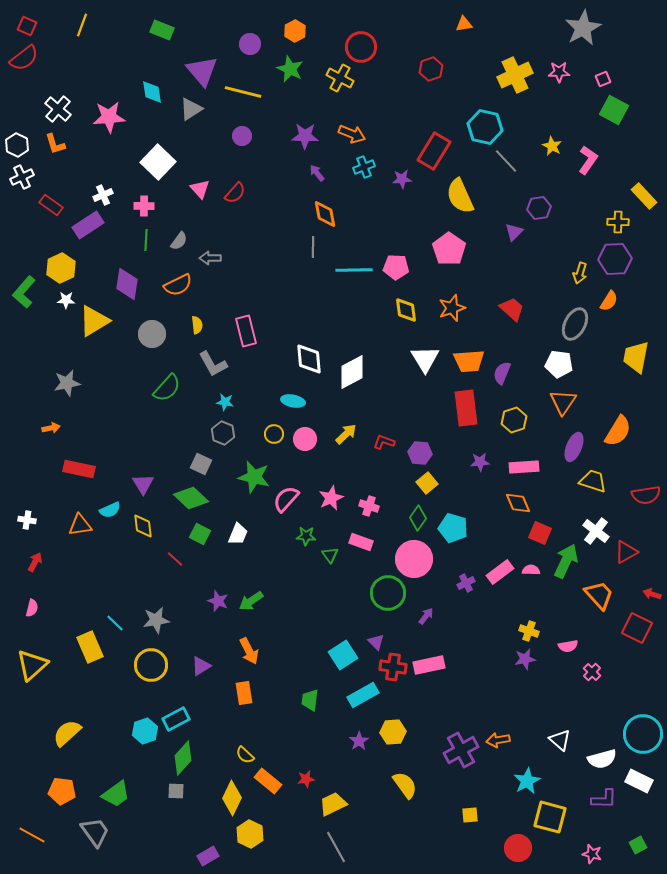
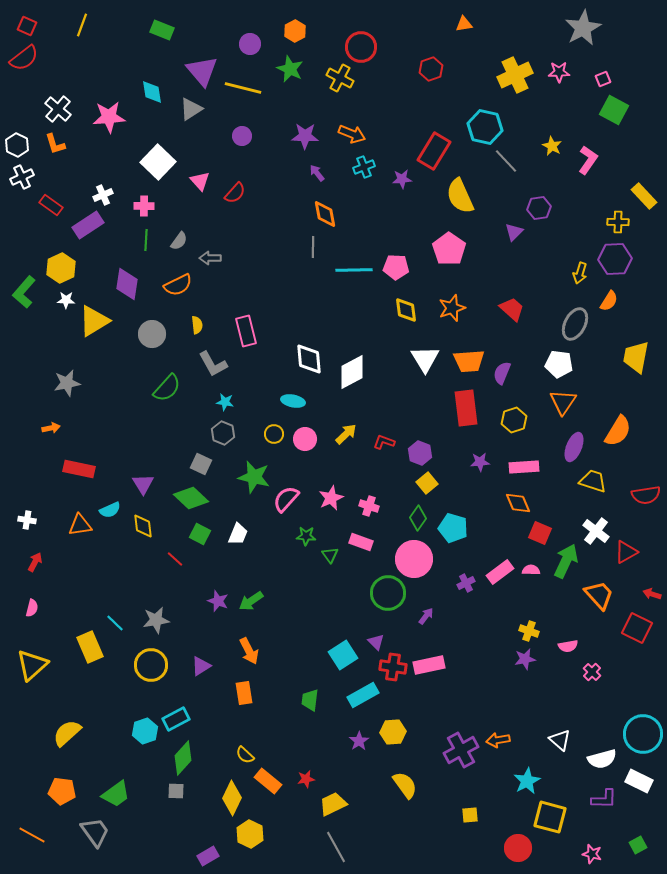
yellow line at (243, 92): moved 4 px up
pink triangle at (200, 189): moved 8 px up
purple hexagon at (420, 453): rotated 15 degrees clockwise
